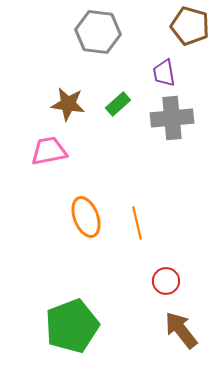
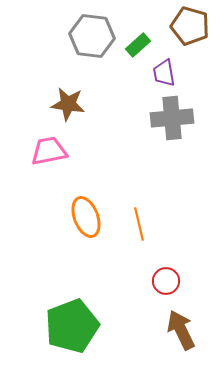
gray hexagon: moved 6 px left, 4 px down
green rectangle: moved 20 px right, 59 px up
orange line: moved 2 px right, 1 px down
brown arrow: rotated 12 degrees clockwise
